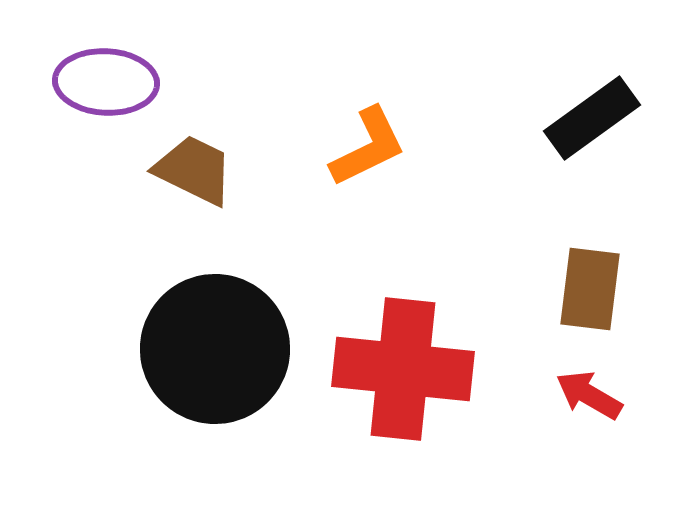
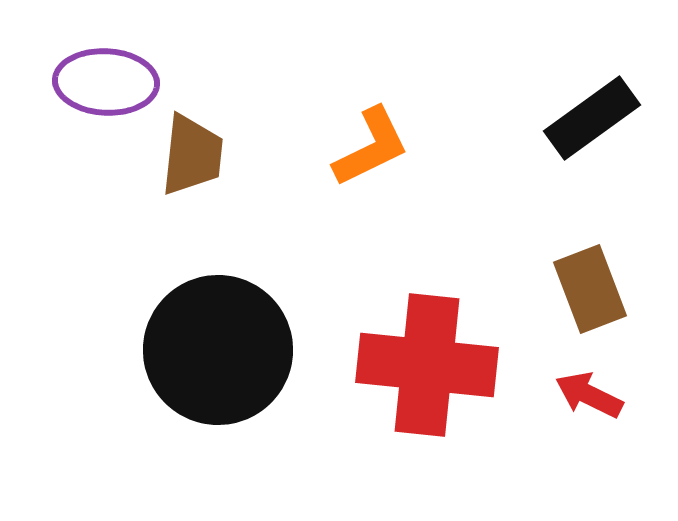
orange L-shape: moved 3 px right
brown trapezoid: moved 2 px left, 15 px up; rotated 70 degrees clockwise
brown rectangle: rotated 28 degrees counterclockwise
black circle: moved 3 px right, 1 px down
red cross: moved 24 px right, 4 px up
red arrow: rotated 4 degrees counterclockwise
